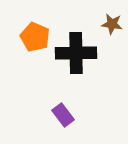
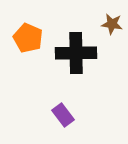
orange pentagon: moved 7 px left, 1 px down
